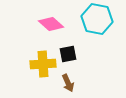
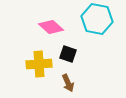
pink diamond: moved 3 px down
black square: rotated 30 degrees clockwise
yellow cross: moved 4 px left
